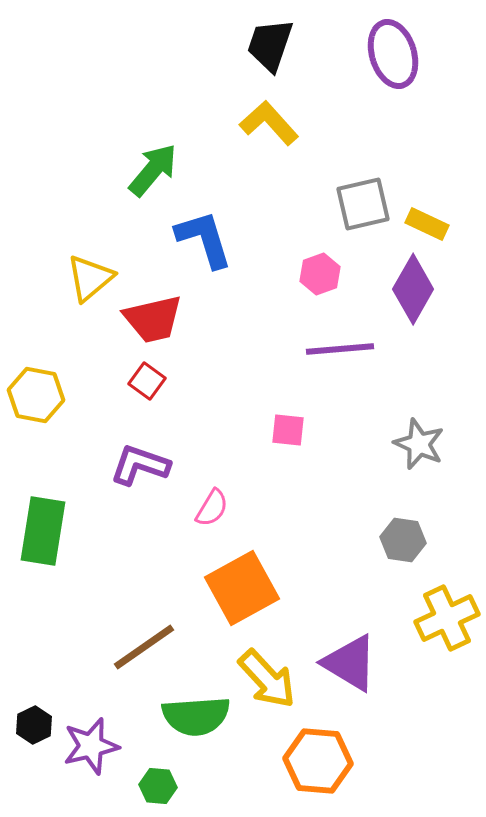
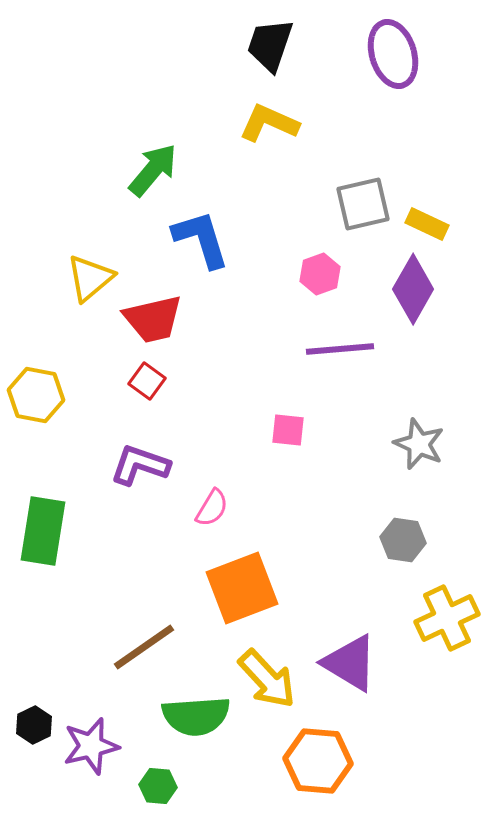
yellow L-shape: rotated 24 degrees counterclockwise
blue L-shape: moved 3 px left
orange square: rotated 8 degrees clockwise
